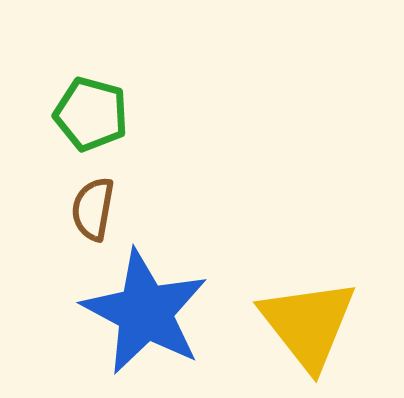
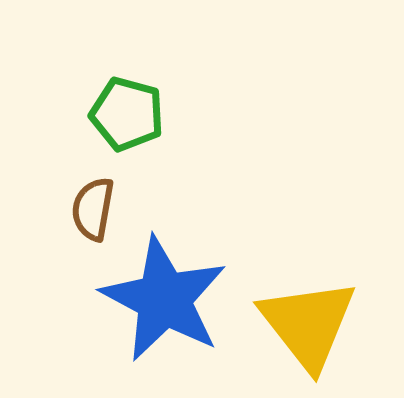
green pentagon: moved 36 px right
blue star: moved 19 px right, 13 px up
